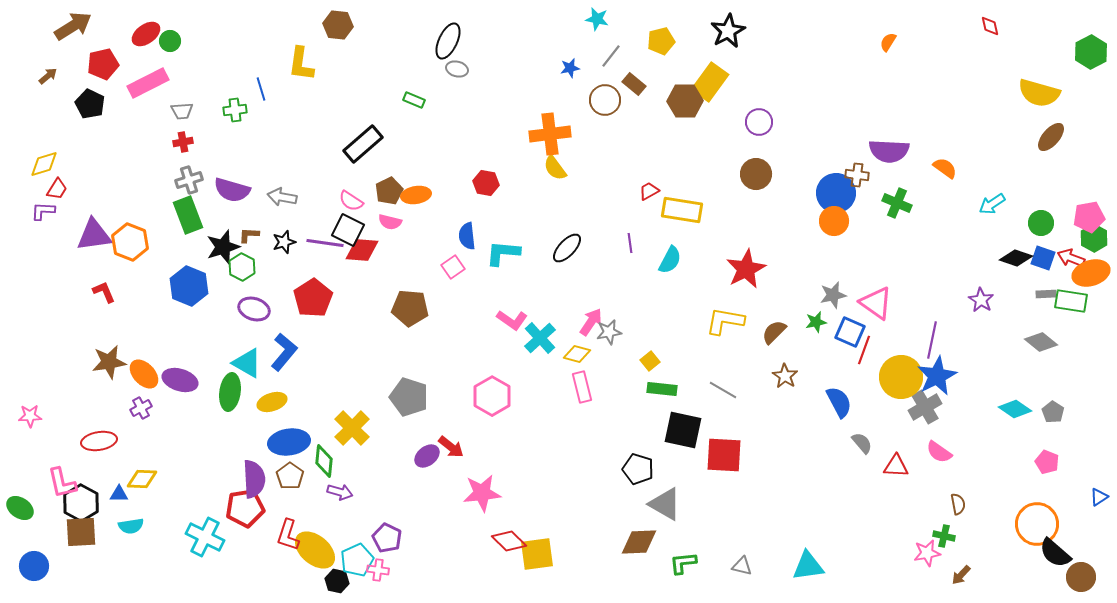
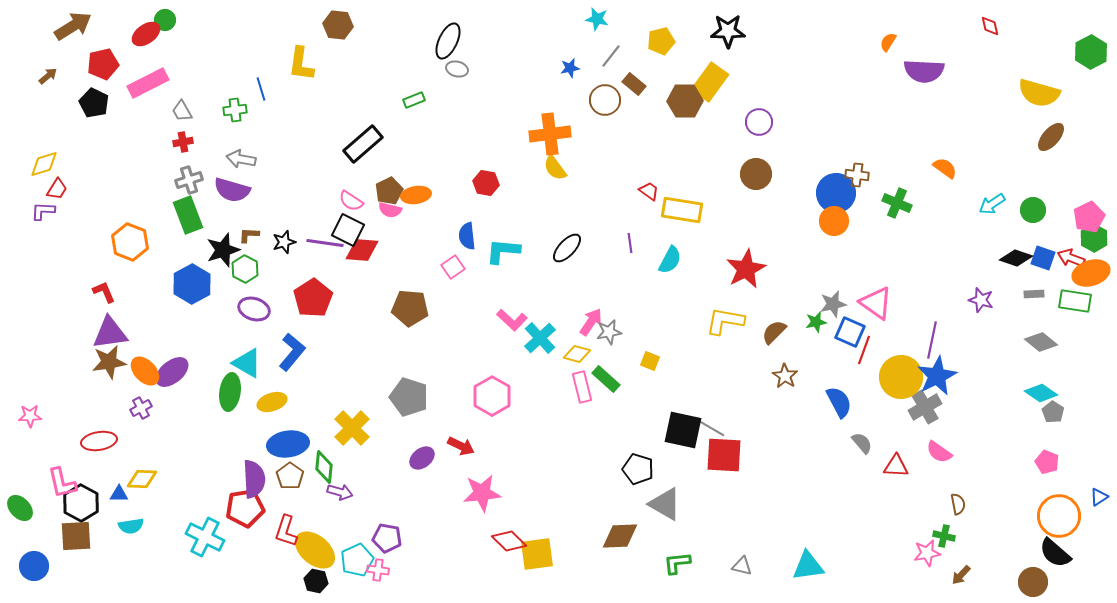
black star at (728, 31): rotated 28 degrees clockwise
green circle at (170, 41): moved 5 px left, 21 px up
green rectangle at (414, 100): rotated 45 degrees counterclockwise
black pentagon at (90, 104): moved 4 px right, 1 px up
gray trapezoid at (182, 111): rotated 65 degrees clockwise
purple semicircle at (889, 151): moved 35 px right, 80 px up
red trapezoid at (649, 191): rotated 65 degrees clockwise
gray arrow at (282, 197): moved 41 px left, 38 px up
pink pentagon at (1089, 217): rotated 16 degrees counterclockwise
pink semicircle at (390, 222): moved 12 px up
green circle at (1041, 223): moved 8 px left, 13 px up
purple triangle at (94, 235): moved 16 px right, 98 px down
black star at (223, 247): moved 3 px down
cyan L-shape at (503, 253): moved 2 px up
green hexagon at (242, 267): moved 3 px right, 2 px down
blue hexagon at (189, 286): moved 3 px right, 2 px up; rotated 9 degrees clockwise
gray rectangle at (1046, 294): moved 12 px left
gray star at (833, 295): moved 9 px down
purple star at (981, 300): rotated 15 degrees counterclockwise
green rectangle at (1071, 301): moved 4 px right
pink L-shape at (512, 320): rotated 8 degrees clockwise
blue L-shape at (284, 352): moved 8 px right
yellow square at (650, 361): rotated 30 degrees counterclockwise
orange ellipse at (144, 374): moved 1 px right, 3 px up
purple ellipse at (180, 380): moved 8 px left, 8 px up; rotated 56 degrees counterclockwise
green rectangle at (662, 389): moved 56 px left, 10 px up; rotated 36 degrees clockwise
gray line at (723, 390): moved 12 px left, 38 px down
cyan diamond at (1015, 409): moved 26 px right, 16 px up
blue ellipse at (289, 442): moved 1 px left, 2 px down
red arrow at (451, 447): moved 10 px right, 1 px up; rotated 12 degrees counterclockwise
purple ellipse at (427, 456): moved 5 px left, 2 px down
green diamond at (324, 461): moved 6 px down
green ellipse at (20, 508): rotated 12 degrees clockwise
orange circle at (1037, 524): moved 22 px right, 8 px up
brown square at (81, 532): moved 5 px left, 4 px down
red L-shape at (288, 535): moved 2 px left, 4 px up
purple pentagon at (387, 538): rotated 16 degrees counterclockwise
brown diamond at (639, 542): moved 19 px left, 6 px up
green L-shape at (683, 563): moved 6 px left
brown circle at (1081, 577): moved 48 px left, 5 px down
black hexagon at (337, 581): moved 21 px left
